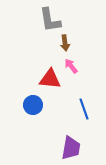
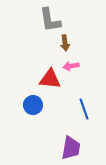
pink arrow: rotated 63 degrees counterclockwise
